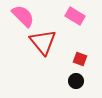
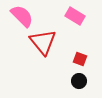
pink semicircle: moved 1 px left
black circle: moved 3 px right
